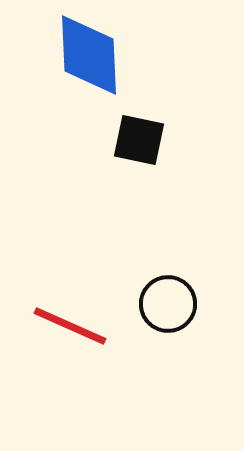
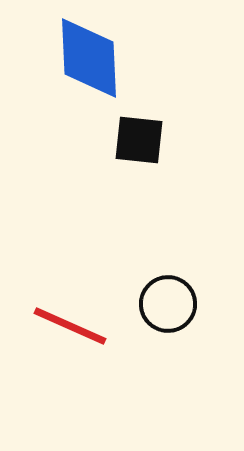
blue diamond: moved 3 px down
black square: rotated 6 degrees counterclockwise
